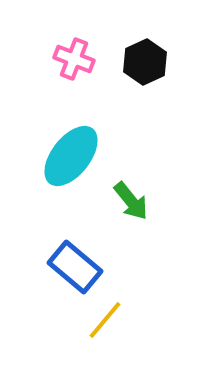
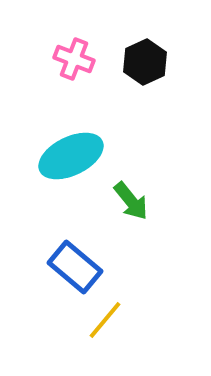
cyan ellipse: rotated 26 degrees clockwise
